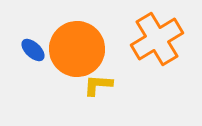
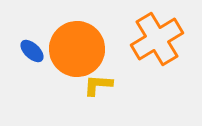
blue ellipse: moved 1 px left, 1 px down
